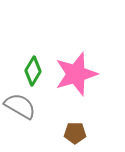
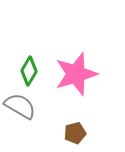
green diamond: moved 4 px left
brown pentagon: rotated 15 degrees counterclockwise
